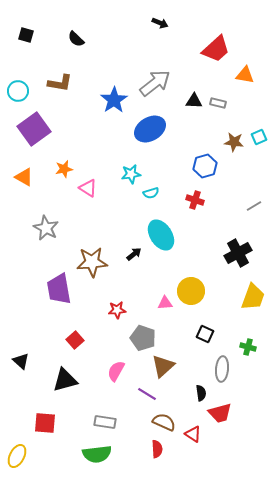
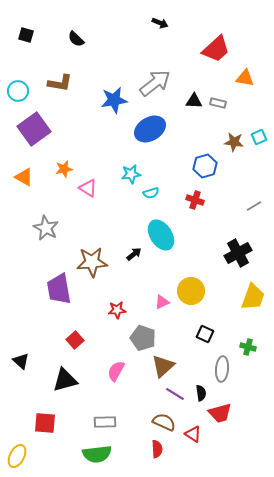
orange triangle at (245, 75): moved 3 px down
blue star at (114, 100): rotated 24 degrees clockwise
pink triangle at (165, 303): moved 3 px left, 1 px up; rotated 21 degrees counterclockwise
purple line at (147, 394): moved 28 px right
gray rectangle at (105, 422): rotated 10 degrees counterclockwise
